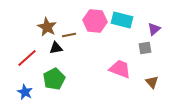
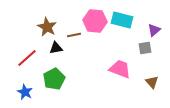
purple triangle: moved 1 px down
brown line: moved 5 px right
